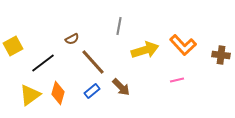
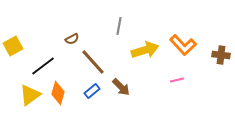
black line: moved 3 px down
